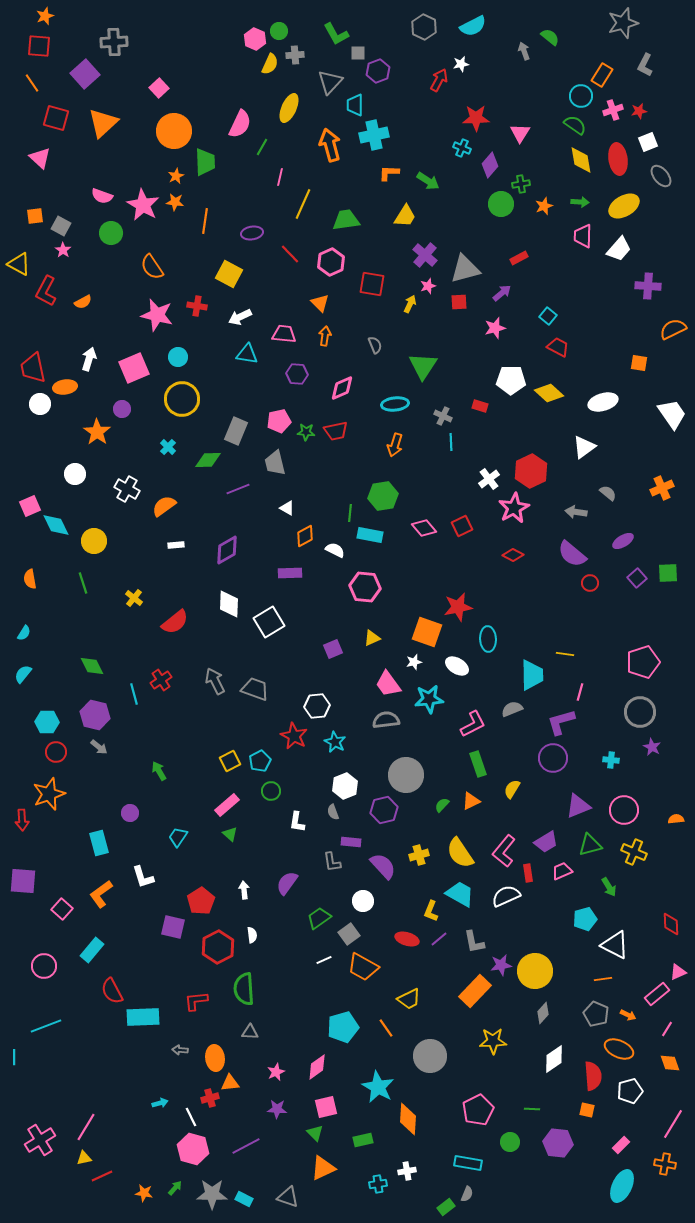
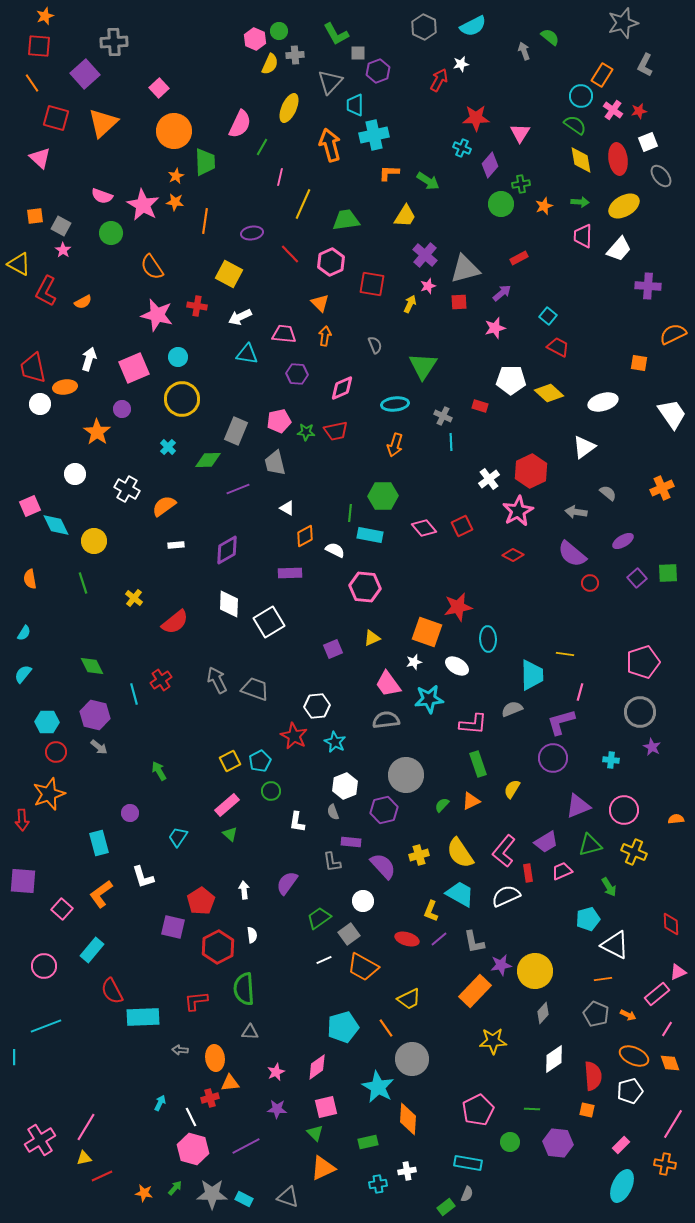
pink cross at (613, 110): rotated 36 degrees counterclockwise
orange semicircle at (673, 329): moved 5 px down
green hexagon at (383, 496): rotated 8 degrees clockwise
pink star at (514, 508): moved 4 px right, 3 px down
gray arrow at (215, 681): moved 2 px right, 1 px up
pink L-shape at (473, 724): rotated 32 degrees clockwise
cyan pentagon at (585, 919): moved 3 px right
orange ellipse at (619, 1049): moved 15 px right, 7 px down
gray circle at (430, 1056): moved 18 px left, 3 px down
cyan arrow at (160, 1103): rotated 49 degrees counterclockwise
green rectangle at (363, 1140): moved 5 px right, 2 px down
